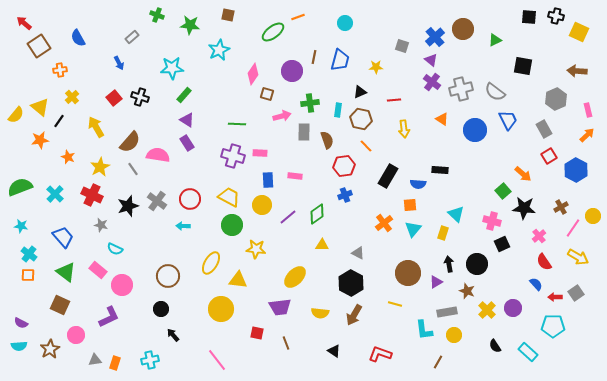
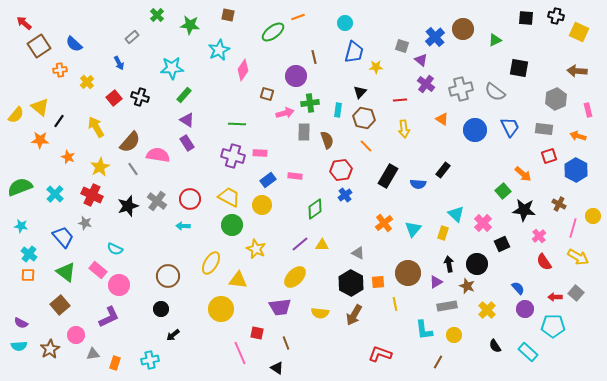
green cross at (157, 15): rotated 24 degrees clockwise
black square at (529, 17): moved 3 px left, 1 px down
blue semicircle at (78, 38): moved 4 px left, 6 px down; rotated 18 degrees counterclockwise
brown line at (314, 57): rotated 24 degrees counterclockwise
blue trapezoid at (340, 60): moved 14 px right, 8 px up
purple triangle at (431, 60): moved 10 px left
black square at (523, 66): moved 4 px left, 2 px down
purple circle at (292, 71): moved 4 px right, 5 px down
pink diamond at (253, 74): moved 10 px left, 4 px up
purple cross at (432, 82): moved 6 px left, 2 px down
black triangle at (360, 92): rotated 24 degrees counterclockwise
yellow cross at (72, 97): moved 15 px right, 15 px up
red line at (394, 100): moved 6 px right
pink arrow at (282, 116): moved 3 px right, 3 px up
brown hexagon at (361, 119): moved 3 px right, 1 px up
blue trapezoid at (508, 120): moved 2 px right, 7 px down
gray rectangle at (544, 129): rotated 54 degrees counterclockwise
orange arrow at (587, 135): moved 9 px left, 1 px down; rotated 119 degrees counterclockwise
orange star at (40, 140): rotated 12 degrees clockwise
red square at (549, 156): rotated 14 degrees clockwise
red hexagon at (344, 166): moved 3 px left, 4 px down
black rectangle at (440, 170): moved 3 px right; rotated 56 degrees counterclockwise
blue rectangle at (268, 180): rotated 56 degrees clockwise
blue cross at (345, 195): rotated 16 degrees counterclockwise
orange square at (410, 205): moved 32 px left, 77 px down
brown cross at (561, 207): moved 2 px left, 3 px up; rotated 32 degrees counterclockwise
black star at (524, 208): moved 2 px down
green diamond at (317, 214): moved 2 px left, 5 px up
purple line at (288, 217): moved 12 px right, 27 px down
pink cross at (492, 221): moved 9 px left, 2 px down; rotated 30 degrees clockwise
gray star at (101, 225): moved 16 px left, 2 px up
pink line at (573, 228): rotated 18 degrees counterclockwise
yellow star at (256, 249): rotated 18 degrees clockwise
blue semicircle at (536, 284): moved 18 px left, 4 px down
pink circle at (122, 285): moved 3 px left
brown star at (467, 291): moved 5 px up
gray square at (576, 293): rotated 14 degrees counterclockwise
yellow line at (395, 304): rotated 64 degrees clockwise
brown square at (60, 305): rotated 24 degrees clockwise
purple circle at (513, 308): moved 12 px right, 1 px down
gray rectangle at (447, 312): moved 6 px up
black arrow at (173, 335): rotated 88 degrees counterclockwise
black triangle at (334, 351): moved 57 px left, 17 px down
gray triangle at (95, 360): moved 2 px left, 6 px up
pink line at (217, 360): moved 23 px right, 7 px up; rotated 15 degrees clockwise
